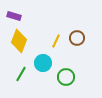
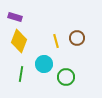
purple rectangle: moved 1 px right, 1 px down
yellow line: rotated 40 degrees counterclockwise
cyan circle: moved 1 px right, 1 px down
green line: rotated 21 degrees counterclockwise
